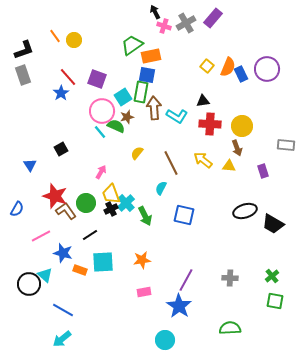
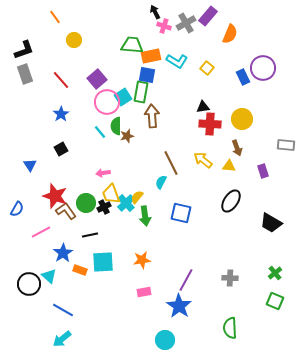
purple rectangle at (213, 18): moved 5 px left, 2 px up
orange line at (55, 36): moved 19 px up
green trapezoid at (132, 45): rotated 40 degrees clockwise
yellow square at (207, 66): moved 2 px down
orange semicircle at (228, 67): moved 2 px right, 33 px up
purple circle at (267, 69): moved 4 px left, 1 px up
blue rectangle at (241, 74): moved 2 px right, 3 px down
gray rectangle at (23, 75): moved 2 px right, 1 px up
red line at (68, 77): moved 7 px left, 3 px down
purple square at (97, 79): rotated 30 degrees clockwise
blue star at (61, 93): moved 21 px down
black triangle at (203, 101): moved 6 px down
brown arrow at (154, 108): moved 2 px left, 8 px down
pink circle at (102, 111): moved 5 px right, 9 px up
cyan L-shape at (177, 116): moved 55 px up
brown star at (127, 117): moved 19 px down
green semicircle at (116, 126): rotated 114 degrees counterclockwise
yellow circle at (242, 126): moved 7 px up
yellow semicircle at (137, 153): moved 44 px down
pink arrow at (101, 172): moved 2 px right, 1 px down; rotated 128 degrees counterclockwise
cyan semicircle at (161, 188): moved 6 px up
black cross at (111, 209): moved 7 px left, 2 px up
black ellipse at (245, 211): moved 14 px left, 10 px up; rotated 40 degrees counterclockwise
blue square at (184, 215): moved 3 px left, 2 px up
green arrow at (145, 216): rotated 18 degrees clockwise
black trapezoid at (273, 224): moved 2 px left, 1 px up
black line at (90, 235): rotated 21 degrees clockwise
pink line at (41, 236): moved 4 px up
blue star at (63, 253): rotated 24 degrees clockwise
cyan triangle at (45, 275): moved 4 px right, 1 px down
green cross at (272, 276): moved 3 px right, 3 px up
green square at (275, 301): rotated 12 degrees clockwise
green semicircle at (230, 328): rotated 90 degrees counterclockwise
